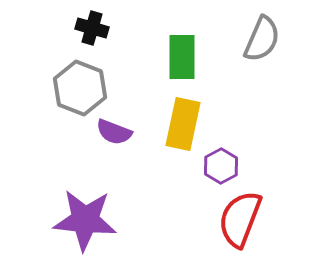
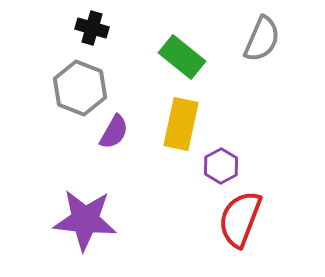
green rectangle: rotated 51 degrees counterclockwise
yellow rectangle: moved 2 px left
purple semicircle: rotated 81 degrees counterclockwise
